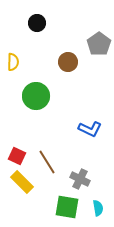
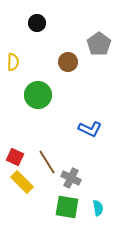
green circle: moved 2 px right, 1 px up
red square: moved 2 px left, 1 px down
gray cross: moved 9 px left, 1 px up
